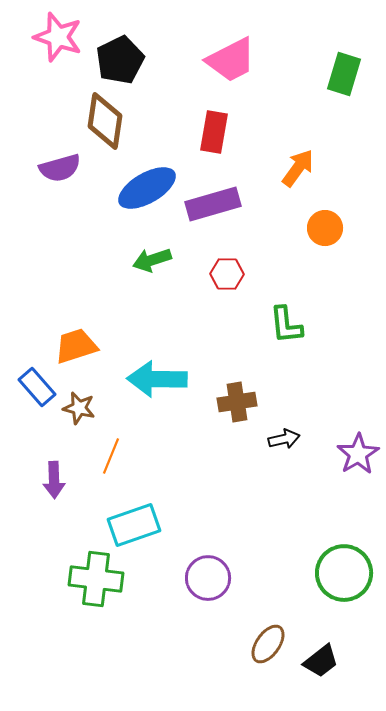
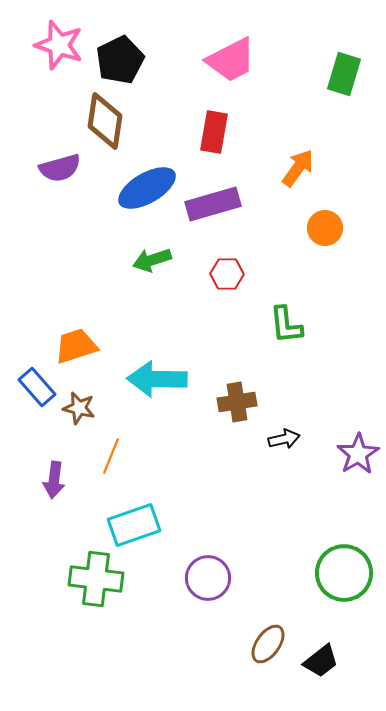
pink star: moved 1 px right, 8 px down
purple arrow: rotated 9 degrees clockwise
